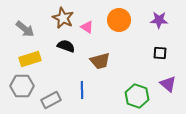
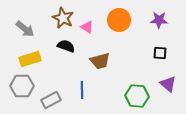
green hexagon: rotated 15 degrees counterclockwise
